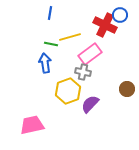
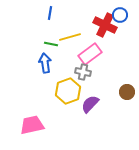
brown circle: moved 3 px down
